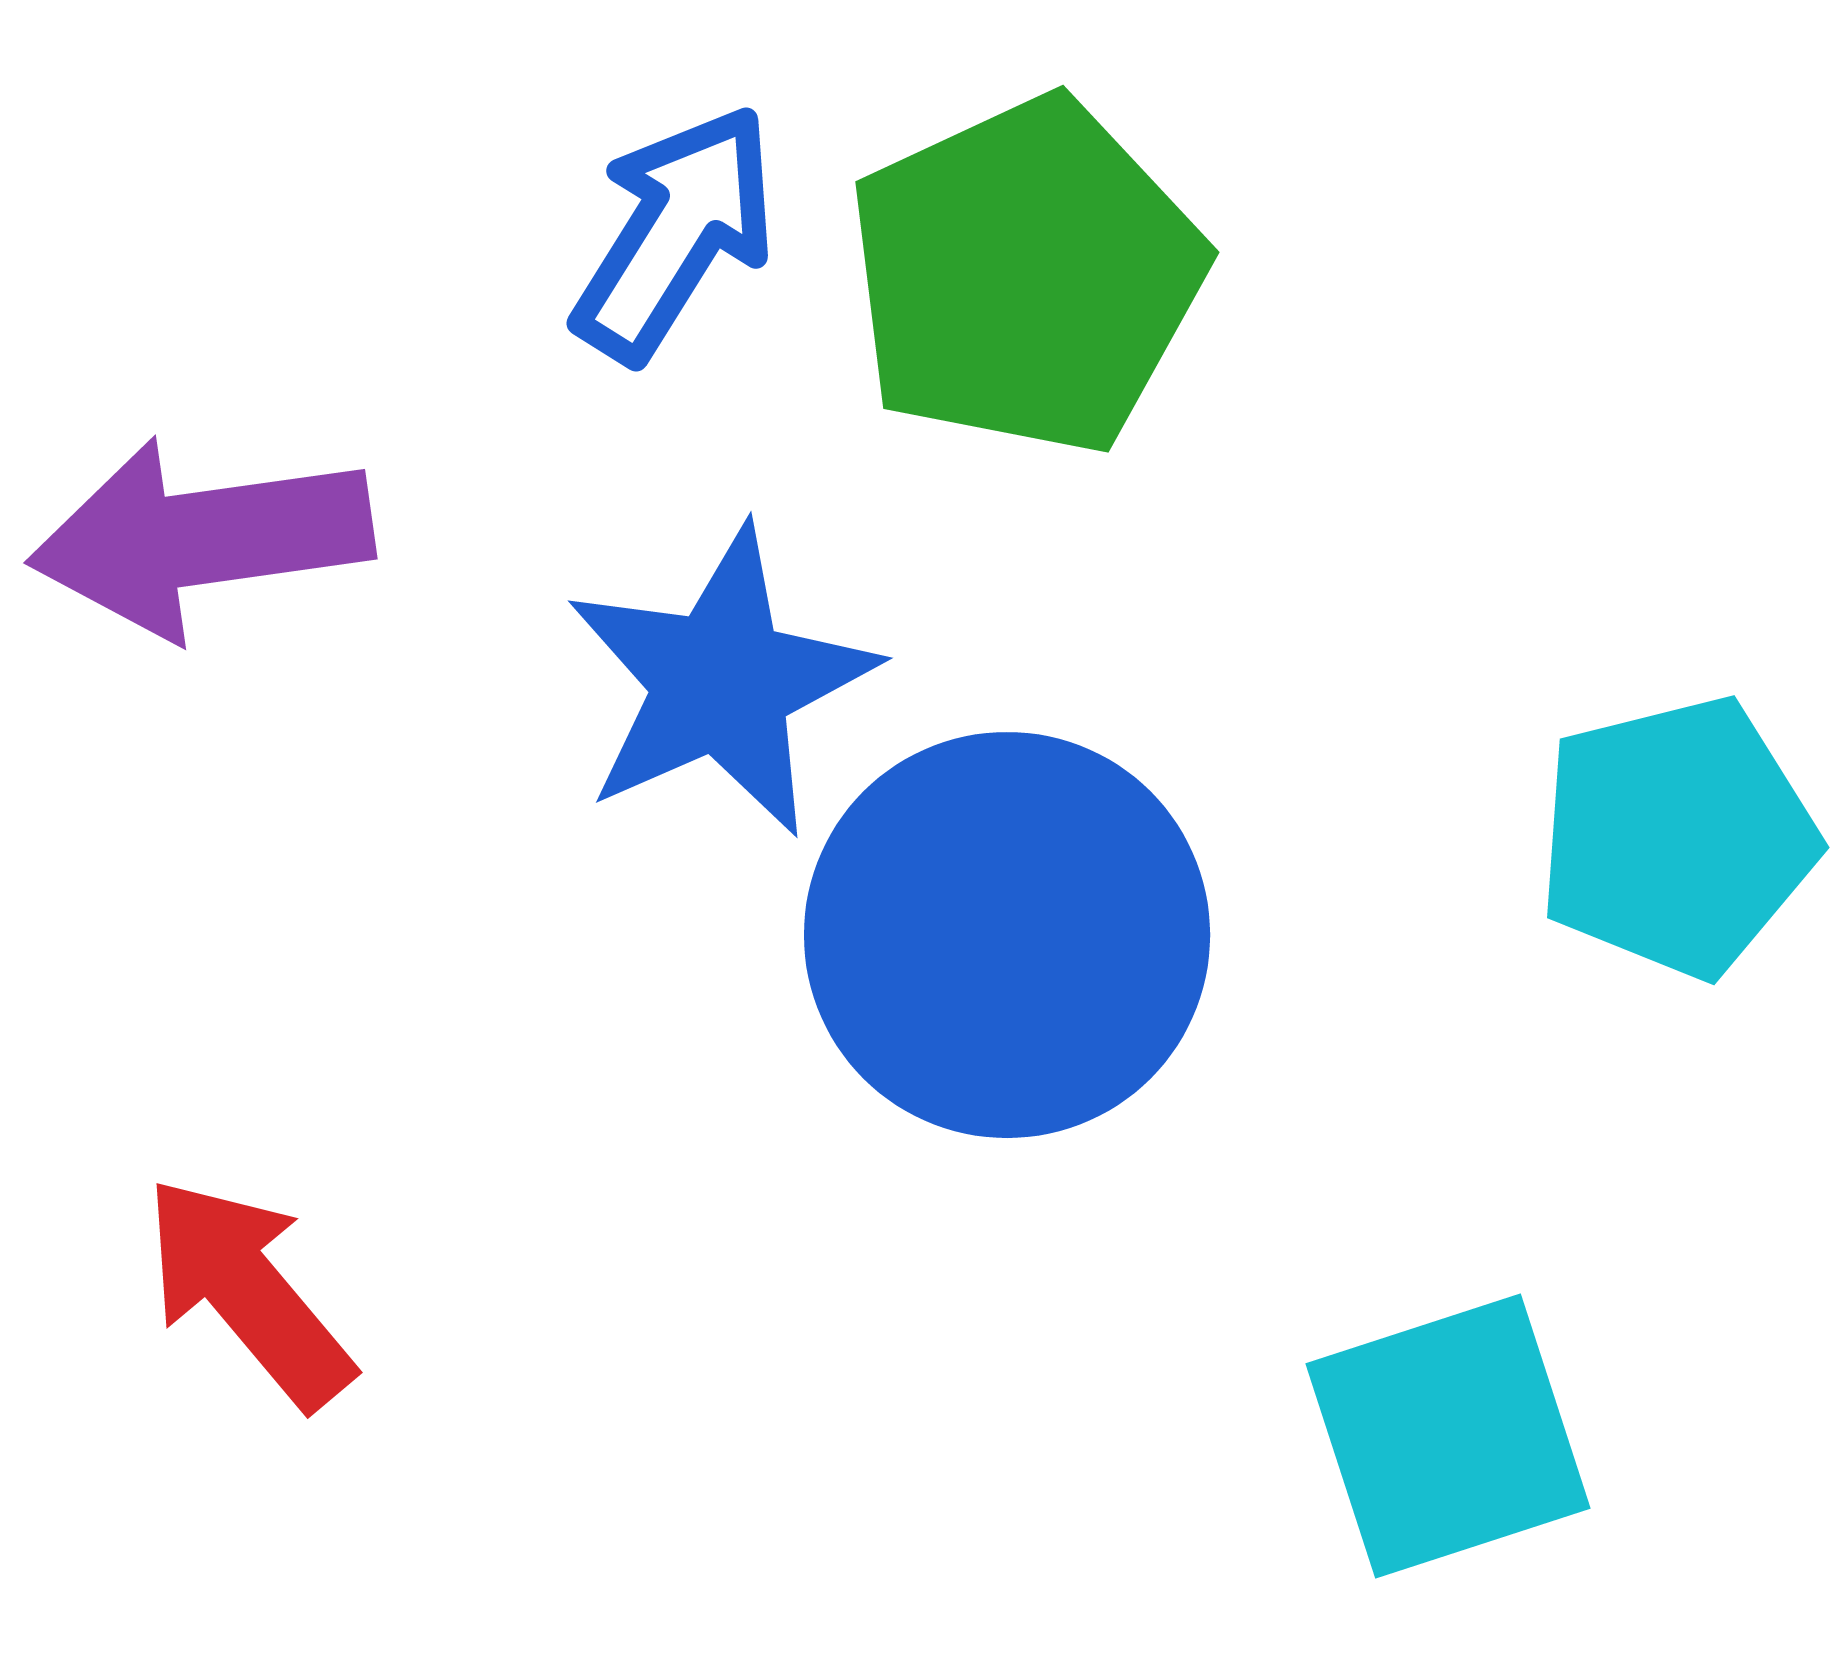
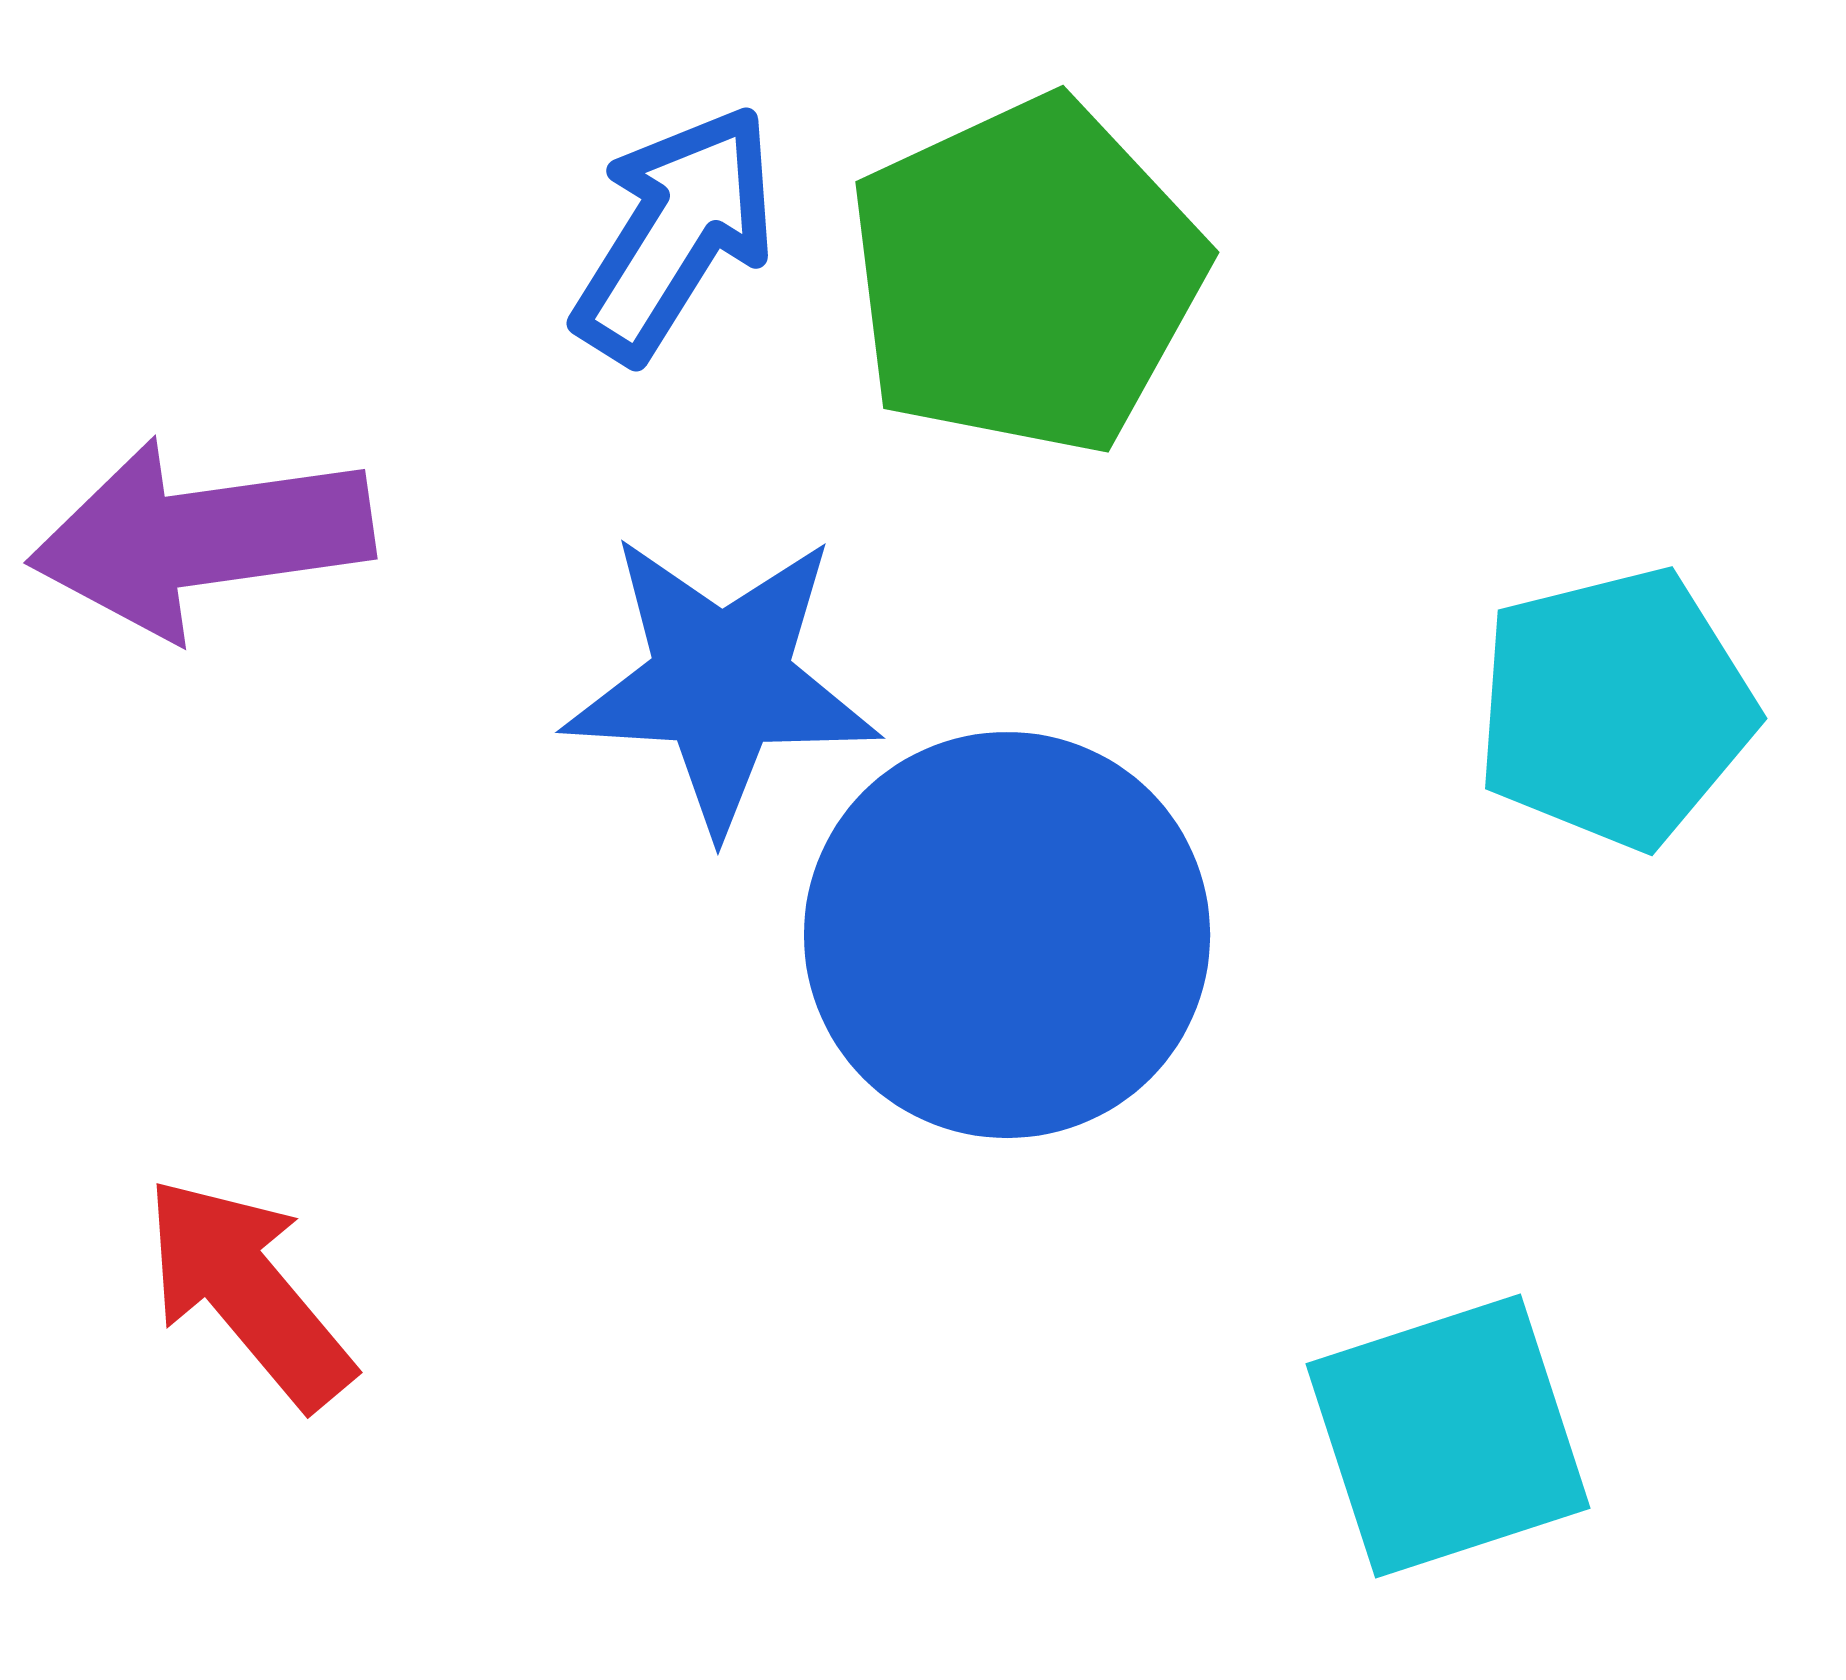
blue star: rotated 27 degrees clockwise
cyan pentagon: moved 62 px left, 129 px up
